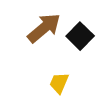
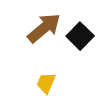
yellow trapezoid: moved 13 px left
